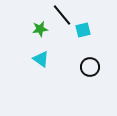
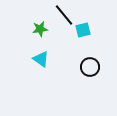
black line: moved 2 px right
